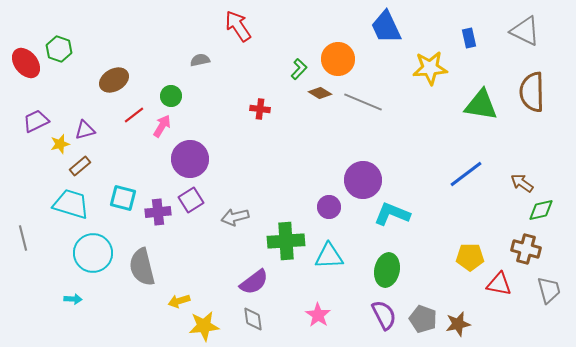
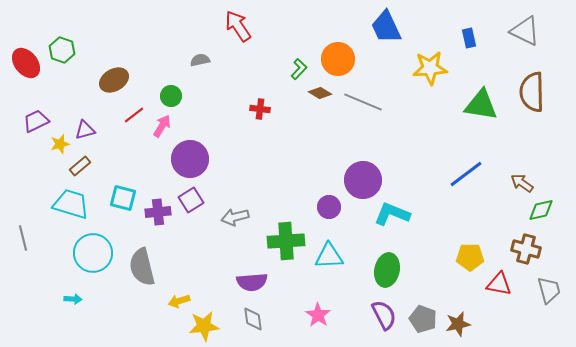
green hexagon at (59, 49): moved 3 px right, 1 px down
purple semicircle at (254, 282): moved 2 px left; rotated 32 degrees clockwise
